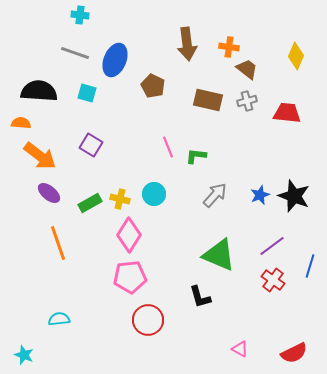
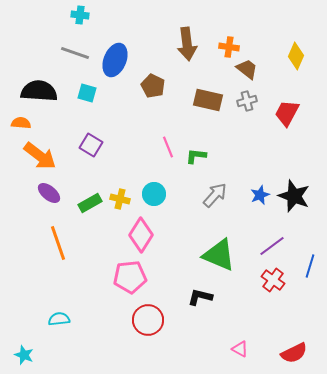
red trapezoid: rotated 68 degrees counterclockwise
pink diamond: moved 12 px right
black L-shape: rotated 120 degrees clockwise
